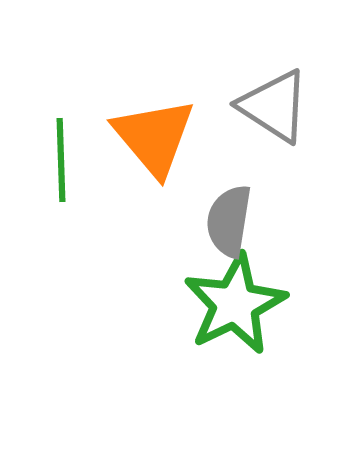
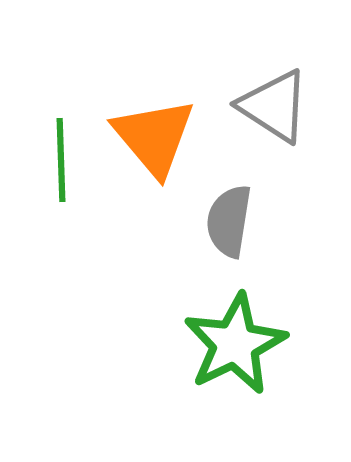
green star: moved 40 px down
